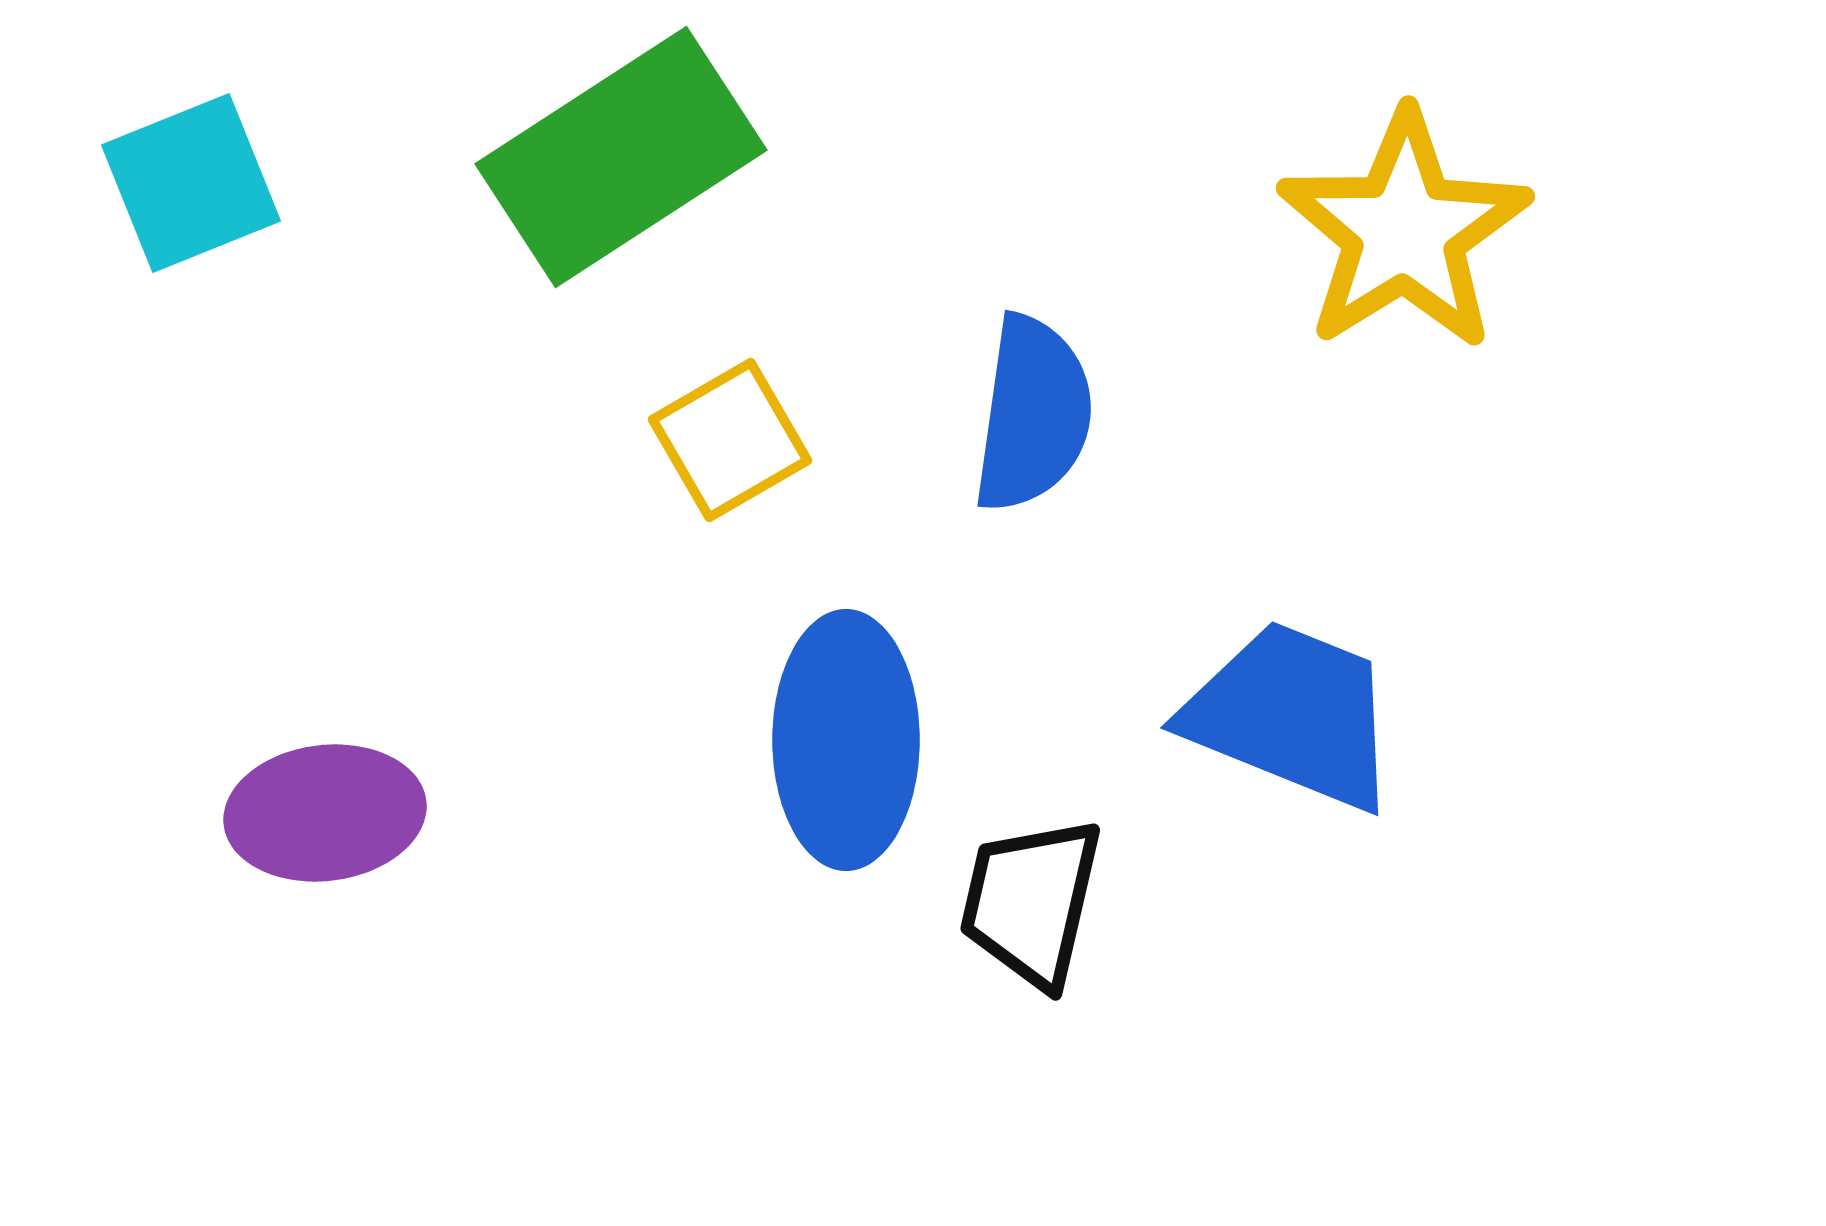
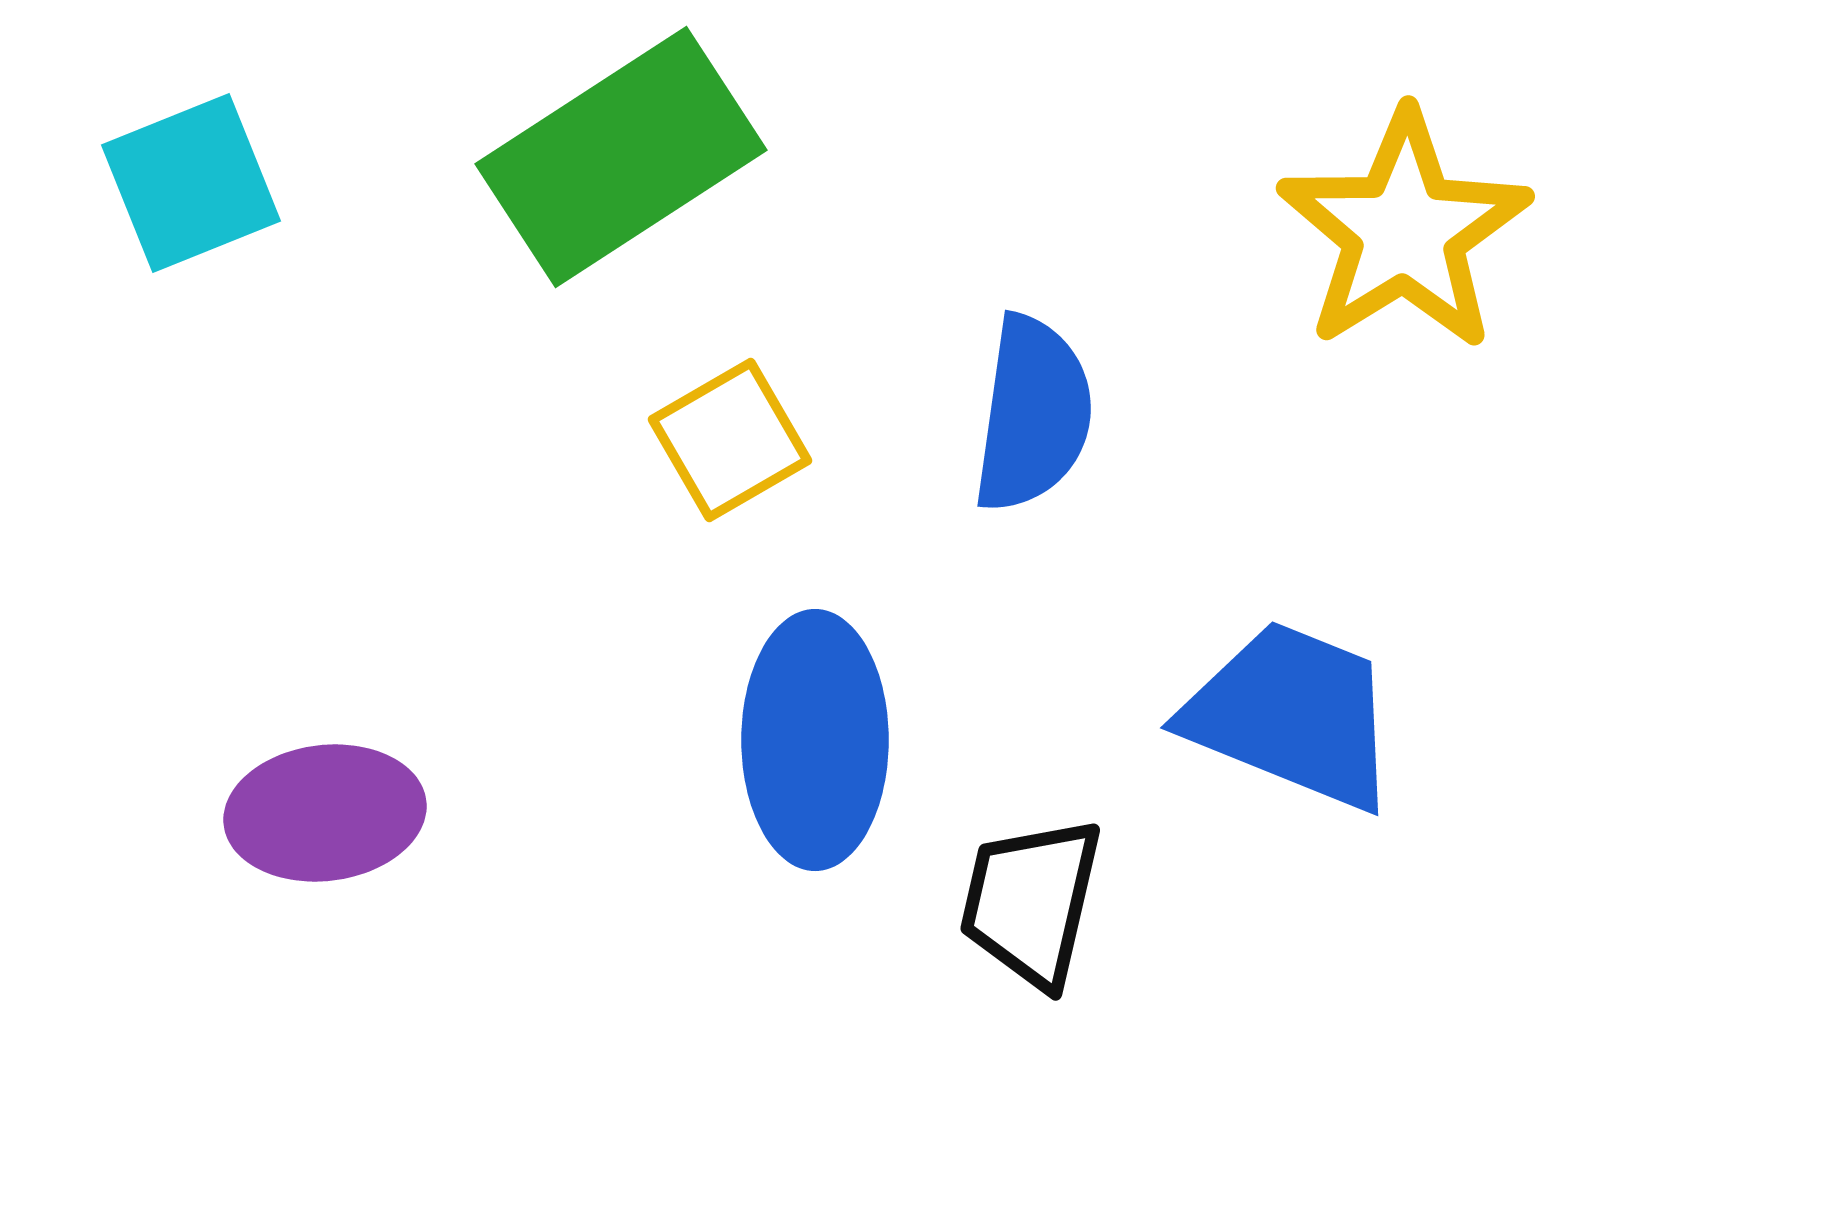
blue ellipse: moved 31 px left
